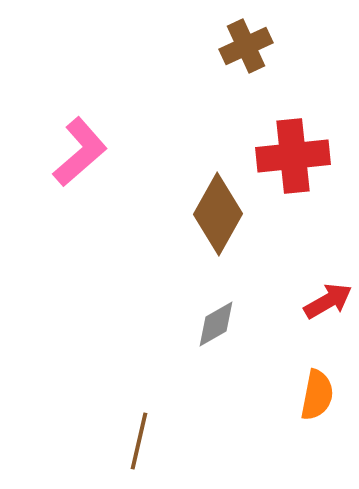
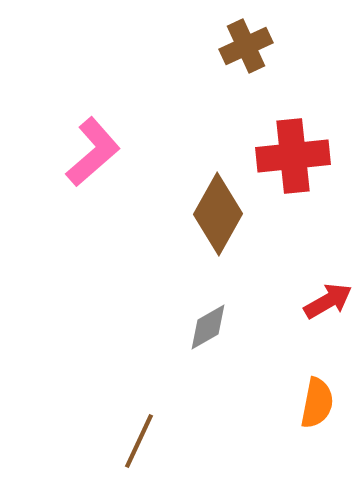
pink L-shape: moved 13 px right
gray diamond: moved 8 px left, 3 px down
orange semicircle: moved 8 px down
brown line: rotated 12 degrees clockwise
